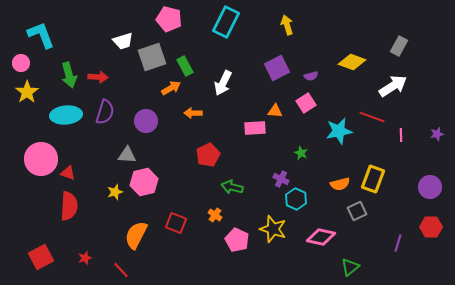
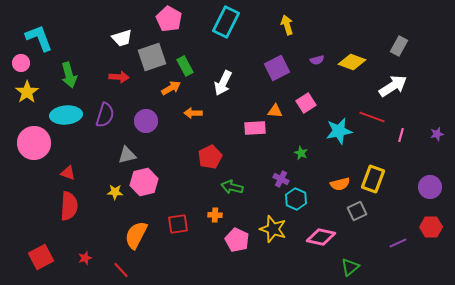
pink pentagon at (169, 19): rotated 15 degrees clockwise
cyan L-shape at (41, 35): moved 2 px left, 3 px down
white trapezoid at (123, 41): moved 1 px left, 3 px up
purple semicircle at (311, 76): moved 6 px right, 16 px up
red arrow at (98, 77): moved 21 px right
purple semicircle at (105, 112): moved 3 px down
pink line at (401, 135): rotated 16 degrees clockwise
gray triangle at (127, 155): rotated 18 degrees counterclockwise
red pentagon at (208, 155): moved 2 px right, 2 px down
pink circle at (41, 159): moved 7 px left, 16 px up
yellow star at (115, 192): rotated 21 degrees clockwise
orange cross at (215, 215): rotated 32 degrees counterclockwise
red square at (176, 223): moved 2 px right, 1 px down; rotated 30 degrees counterclockwise
purple line at (398, 243): rotated 48 degrees clockwise
